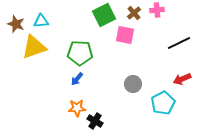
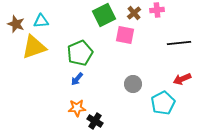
black line: rotated 20 degrees clockwise
green pentagon: rotated 25 degrees counterclockwise
